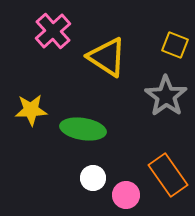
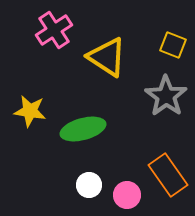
pink cross: moved 1 px right, 1 px up; rotated 9 degrees clockwise
yellow square: moved 2 px left
yellow star: moved 1 px left, 1 px down; rotated 12 degrees clockwise
green ellipse: rotated 24 degrees counterclockwise
white circle: moved 4 px left, 7 px down
pink circle: moved 1 px right
